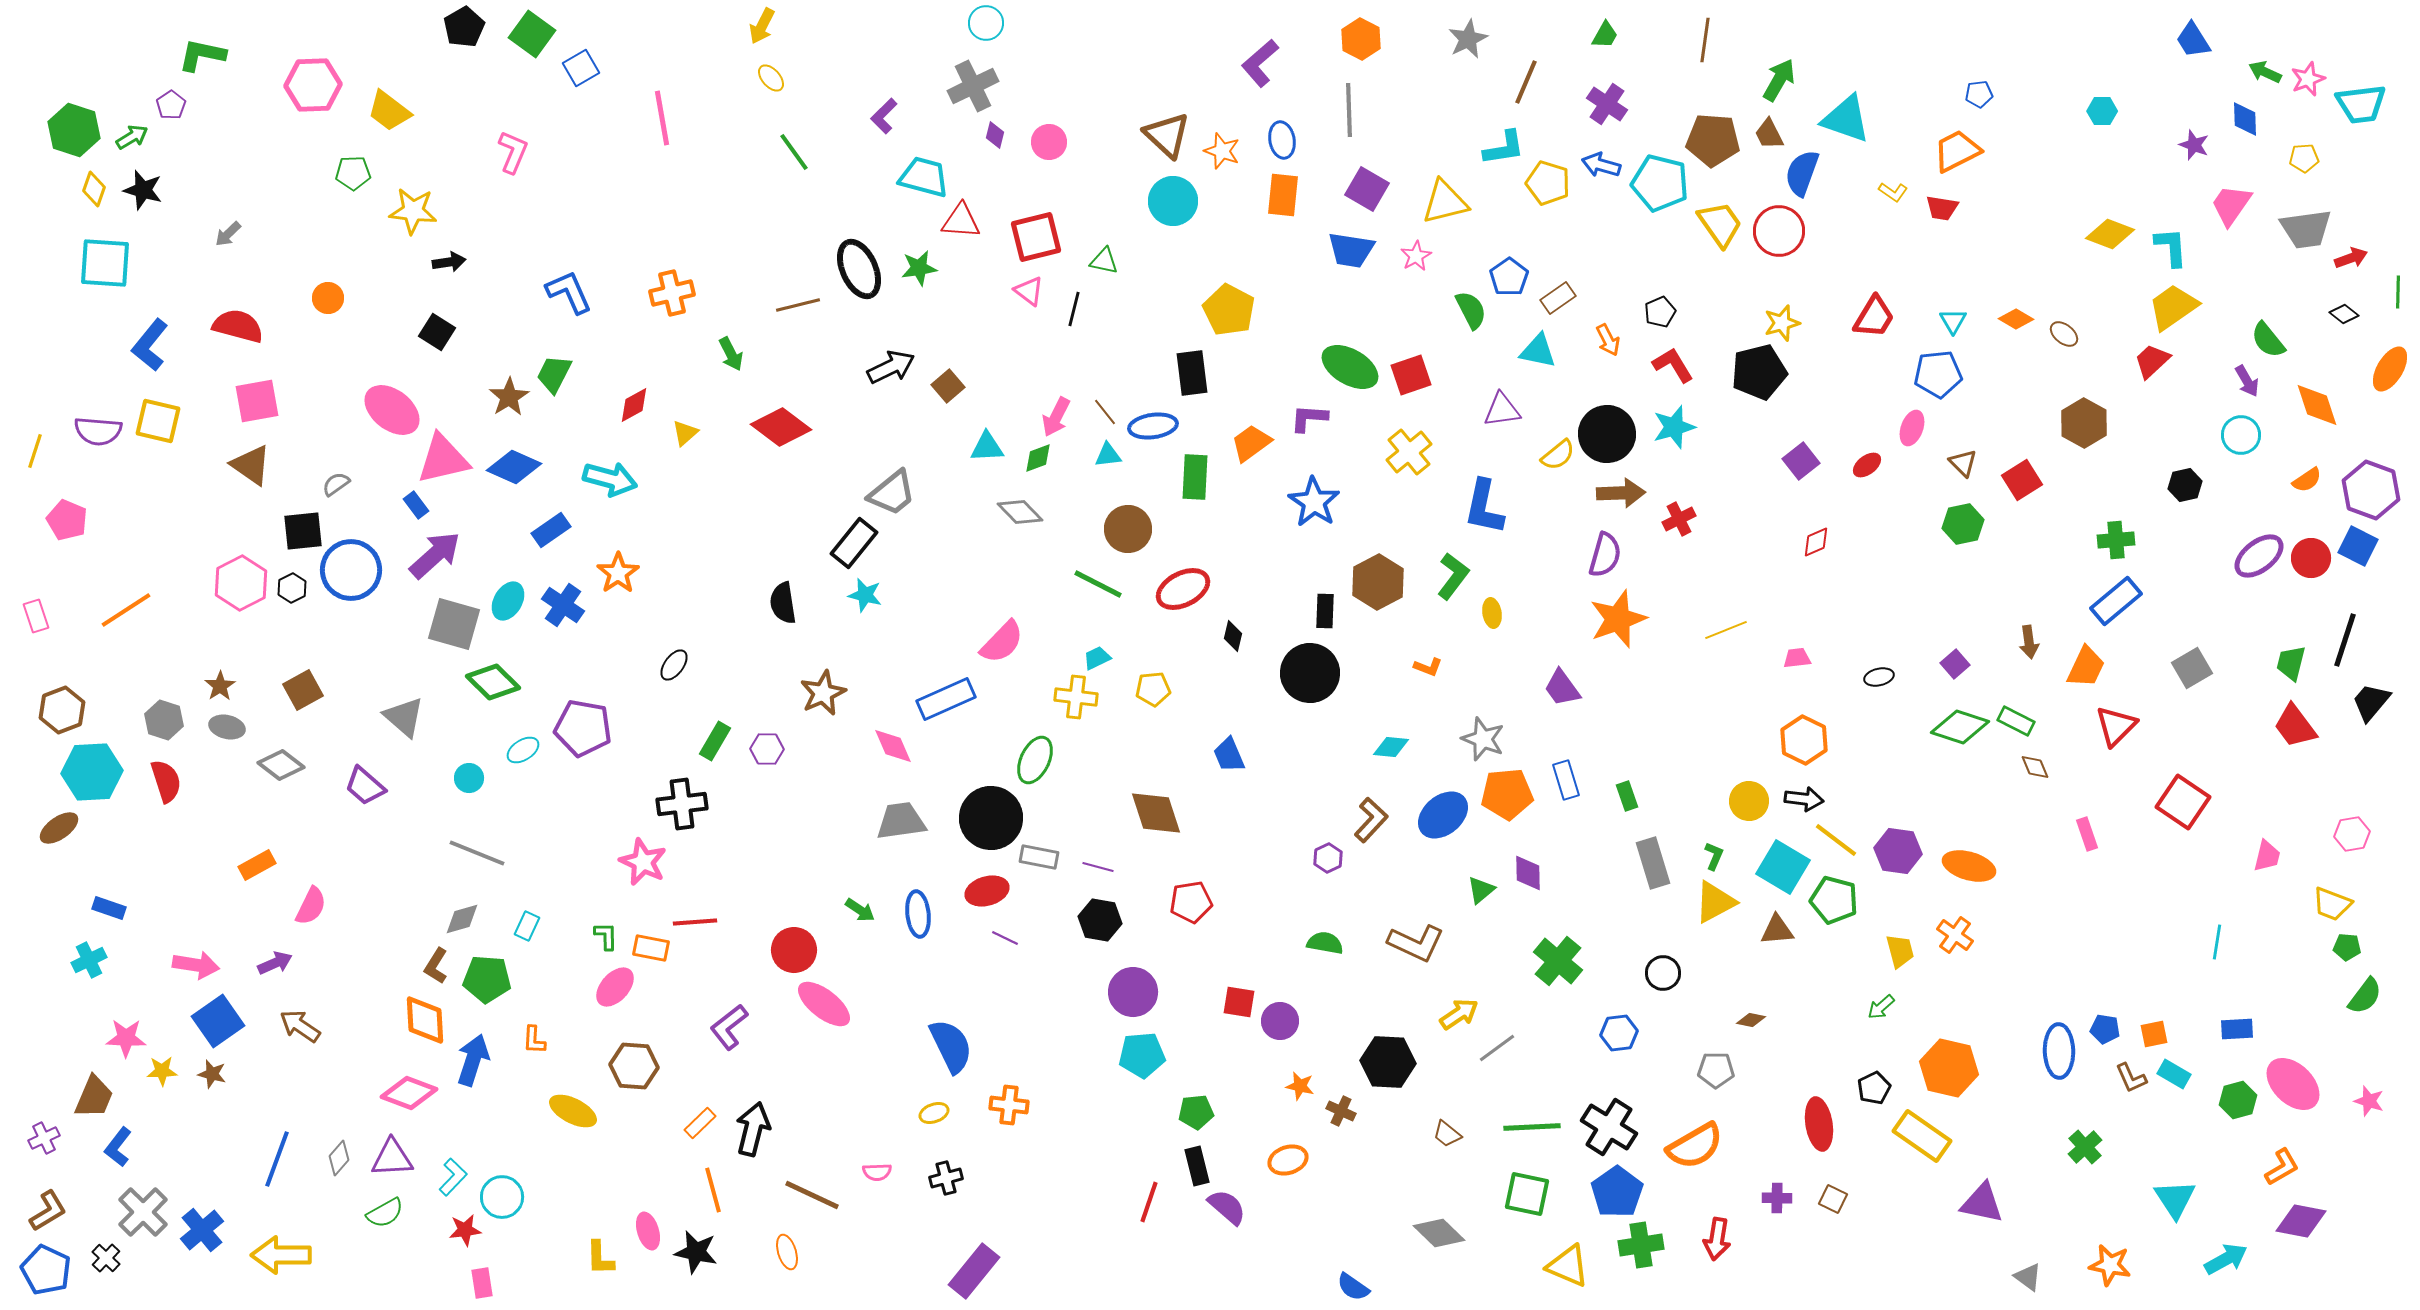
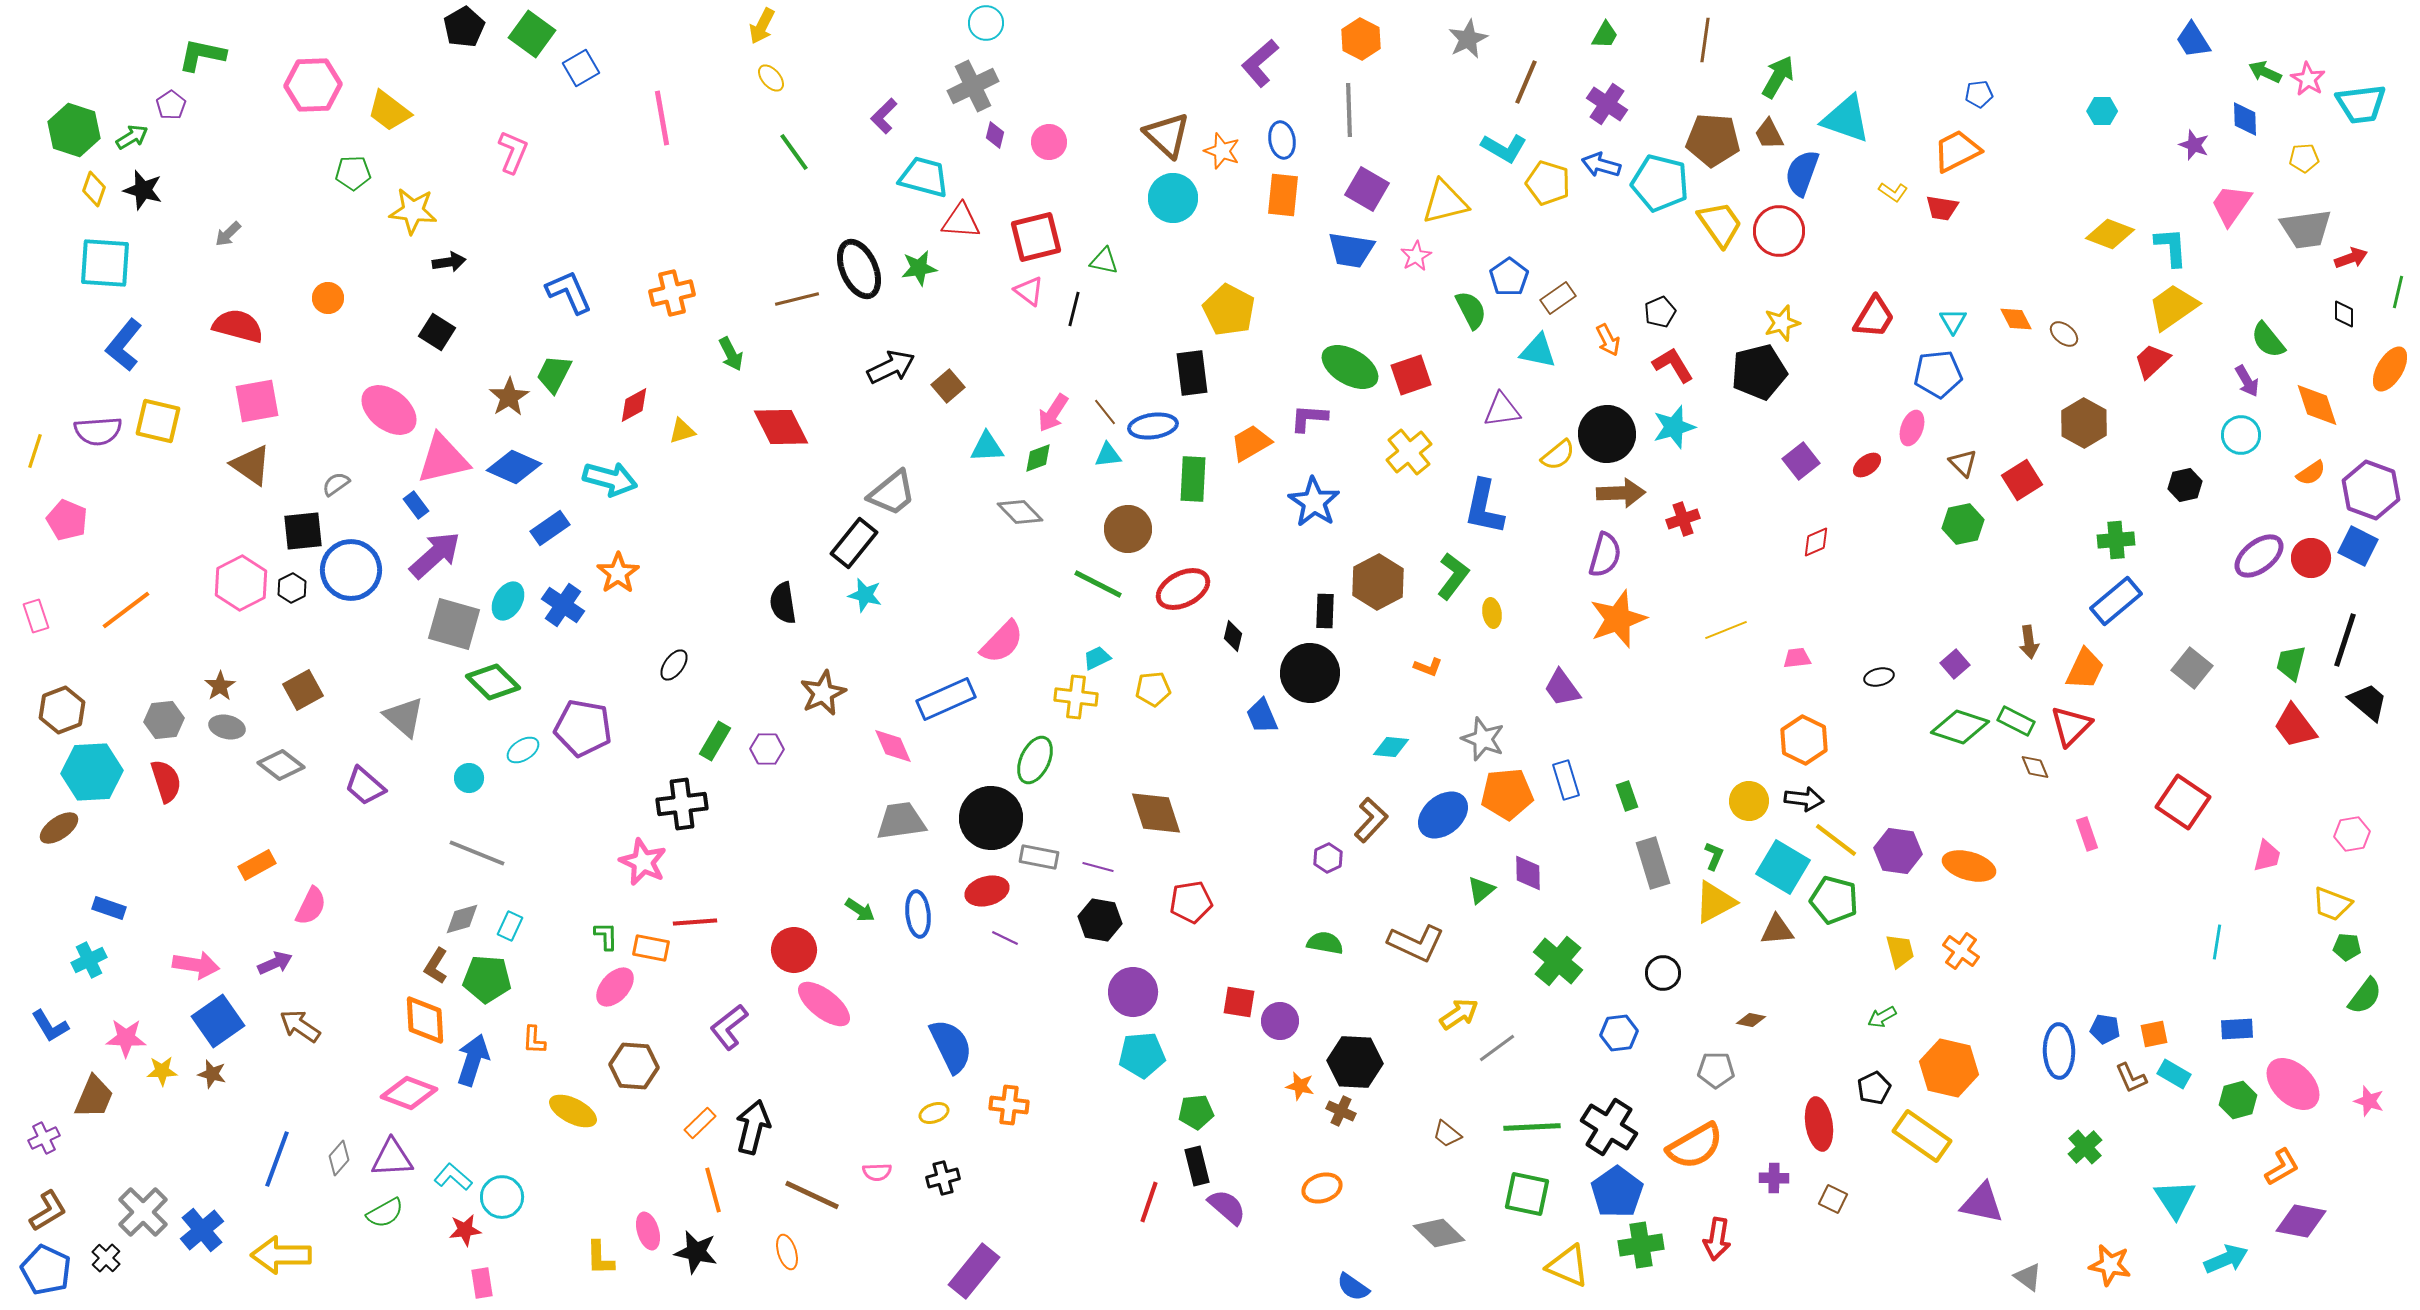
pink star at (2308, 79): rotated 20 degrees counterclockwise
green arrow at (1779, 80): moved 1 px left, 3 px up
cyan L-shape at (1504, 148): rotated 39 degrees clockwise
cyan circle at (1173, 201): moved 3 px up
green line at (2398, 292): rotated 12 degrees clockwise
brown line at (798, 305): moved 1 px left, 6 px up
black diamond at (2344, 314): rotated 52 degrees clockwise
orange diamond at (2016, 319): rotated 32 degrees clockwise
blue L-shape at (150, 345): moved 26 px left
pink ellipse at (392, 410): moved 3 px left
pink arrow at (1056, 417): moved 3 px left, 4 px up; rotated 6 degrees clockwise
red diamond at (781, 427): rotated 26 degrees clockwise
purple semicircle at (98, 431): rotated 9 degrees counterclockwise
yellow triangle at (685, 433): moved 3 px left, 2 px up; rotated 24 degrees clockwise
orange trapezoid at (1251, 443): rotated 6 degrees clockwise
green rectangle at (1195, 477): moved 2 px left, 2 px down
orange semicircle at (2307, 480): moved 4 px right, 7 px up
red cross at (1679, 519): moved 4 px right; rotated 8 degrees clockwise
blue rectangle at (551, 530): moved 1 px left, 2 px up
orange line at (126, 610): rotated 4 degrees counterclockwise
orange trapezoid at (2086, 667): moved 1 px left, 2 px down
gray square at (2192, 668): rotated 21 degrees counterclockwise
black trapezoid at (2371, 702): moved 3 px left; rotated 90 degrees clockwise
gray hexagon at (164, 720): rotated 24 degrees counterclockwise
red triangle at (2116, 726): moved 45 px left
blue trapezoid at (1229, 755): moved 33 px right, 39 px up
cyan rectangle at (527, 926): moved 17 px left
orange cross at (1955, 935): moved 6 px right, 16 px down
green arrow at (1881, 1007): moved 1 px right, 10 px down; rotated 12 degrees clockwise
black hexagon at (1388, 1062): moved 33 px left
black arrow at (753, 1129): moved 2 px up
blue L-shape at (118, 1147): moved 68 px left, 121 px up; rotated 69 degrees counterclockwise
orange ellipse at (1288, 1160): moved 34 px right, 28 px down
cyan L-shape at (453, 1177): rotated 93 degrees counterclockwise
black cross at (946, 1178): moved 3 px left
purple cross at (1777, 1198): moved 3 px left, 20 px up
cyan arrow at (2226, 1259): rotated 6 degrees clockwise
